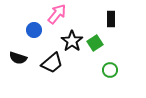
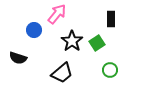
green square: moved 2 px right
black trapezoid: moved 10 px right, 10 px down
